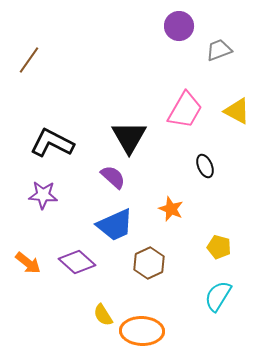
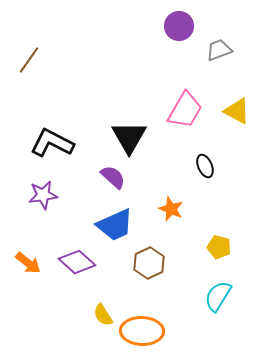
purple star: rotated 12 degrees counterclockwise
